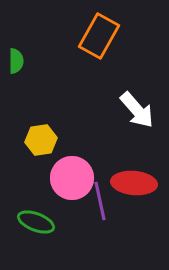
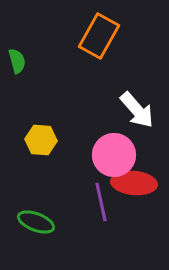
green semicircle: moved 1 px right; rotated 15 degrees counterclockwise
yellow hexagon: rotated 12 degrees clockwise
pink circle: moved 42 px right, 23 px up
purple line: moved 1 px right, 1 px down
